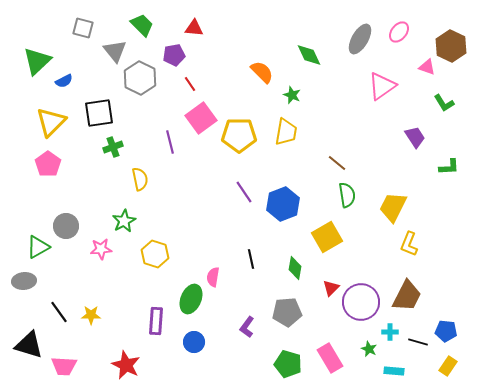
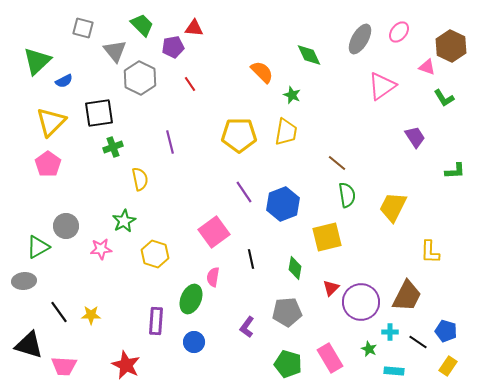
purple pentagon at (174, 55): moved 1 px left, 8 px up
green L-shape at (444, 103): moved 5 px up
pink square at (201, 118): moved 13 px right, 114 px down
green L-shape at (449, 167): moved 6 px right, 4 px down
yellow square at (327, 237): rotated 16 degrees clockwise
yellow L-shape at (409, 244): moved 21 px right, 8 px down; rotated 20 degrees counterclockwise
blue pentagon at (446, 331): rotated 10 degrees clockwise
black line at (418, 342): rotated 18 degrees clockwise
